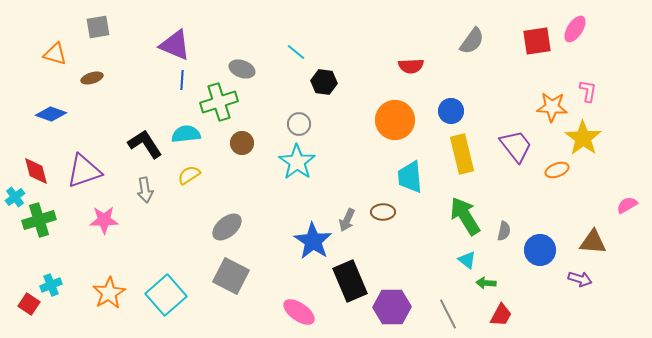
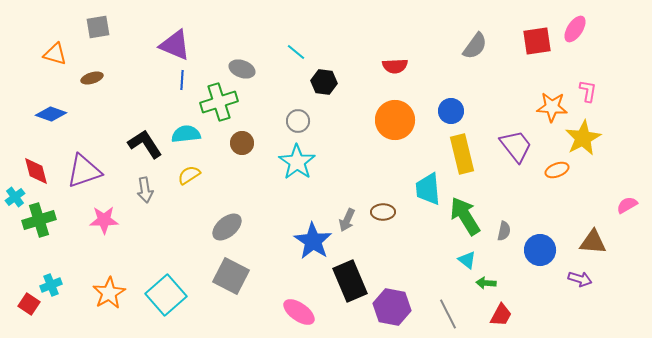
gray semicircle at (472, 41): moved 3 px right, 5 px down
red semicircle at (411, 66): moved 16 px left
gray circle at (299, 124): moved 1 px left, 3 px up
yellow star at (583, 138): rotated 9 degrees clockwise
cyan trapezoid at (410, 177): moved 18 px right, 12 px down
purple hexagon at (392, 307): rotated 12 degrees clockwise
